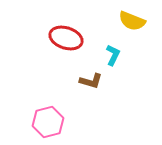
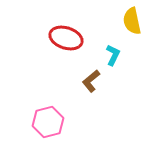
yellow semicircle: rotated 56 degrees clockwise
brown L-shape: rotated 125 degrees clockwise
